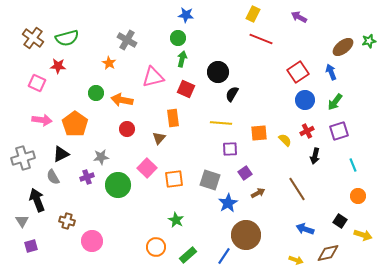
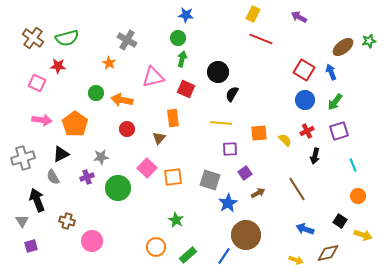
red square at (298, 72): moved 6 px right, 2 px up; rotated 25 degrees counterclockwise
orange square at (174, 179): moved 1 px left, 2 px up
green circle at (118, 185): moved 3 px down
